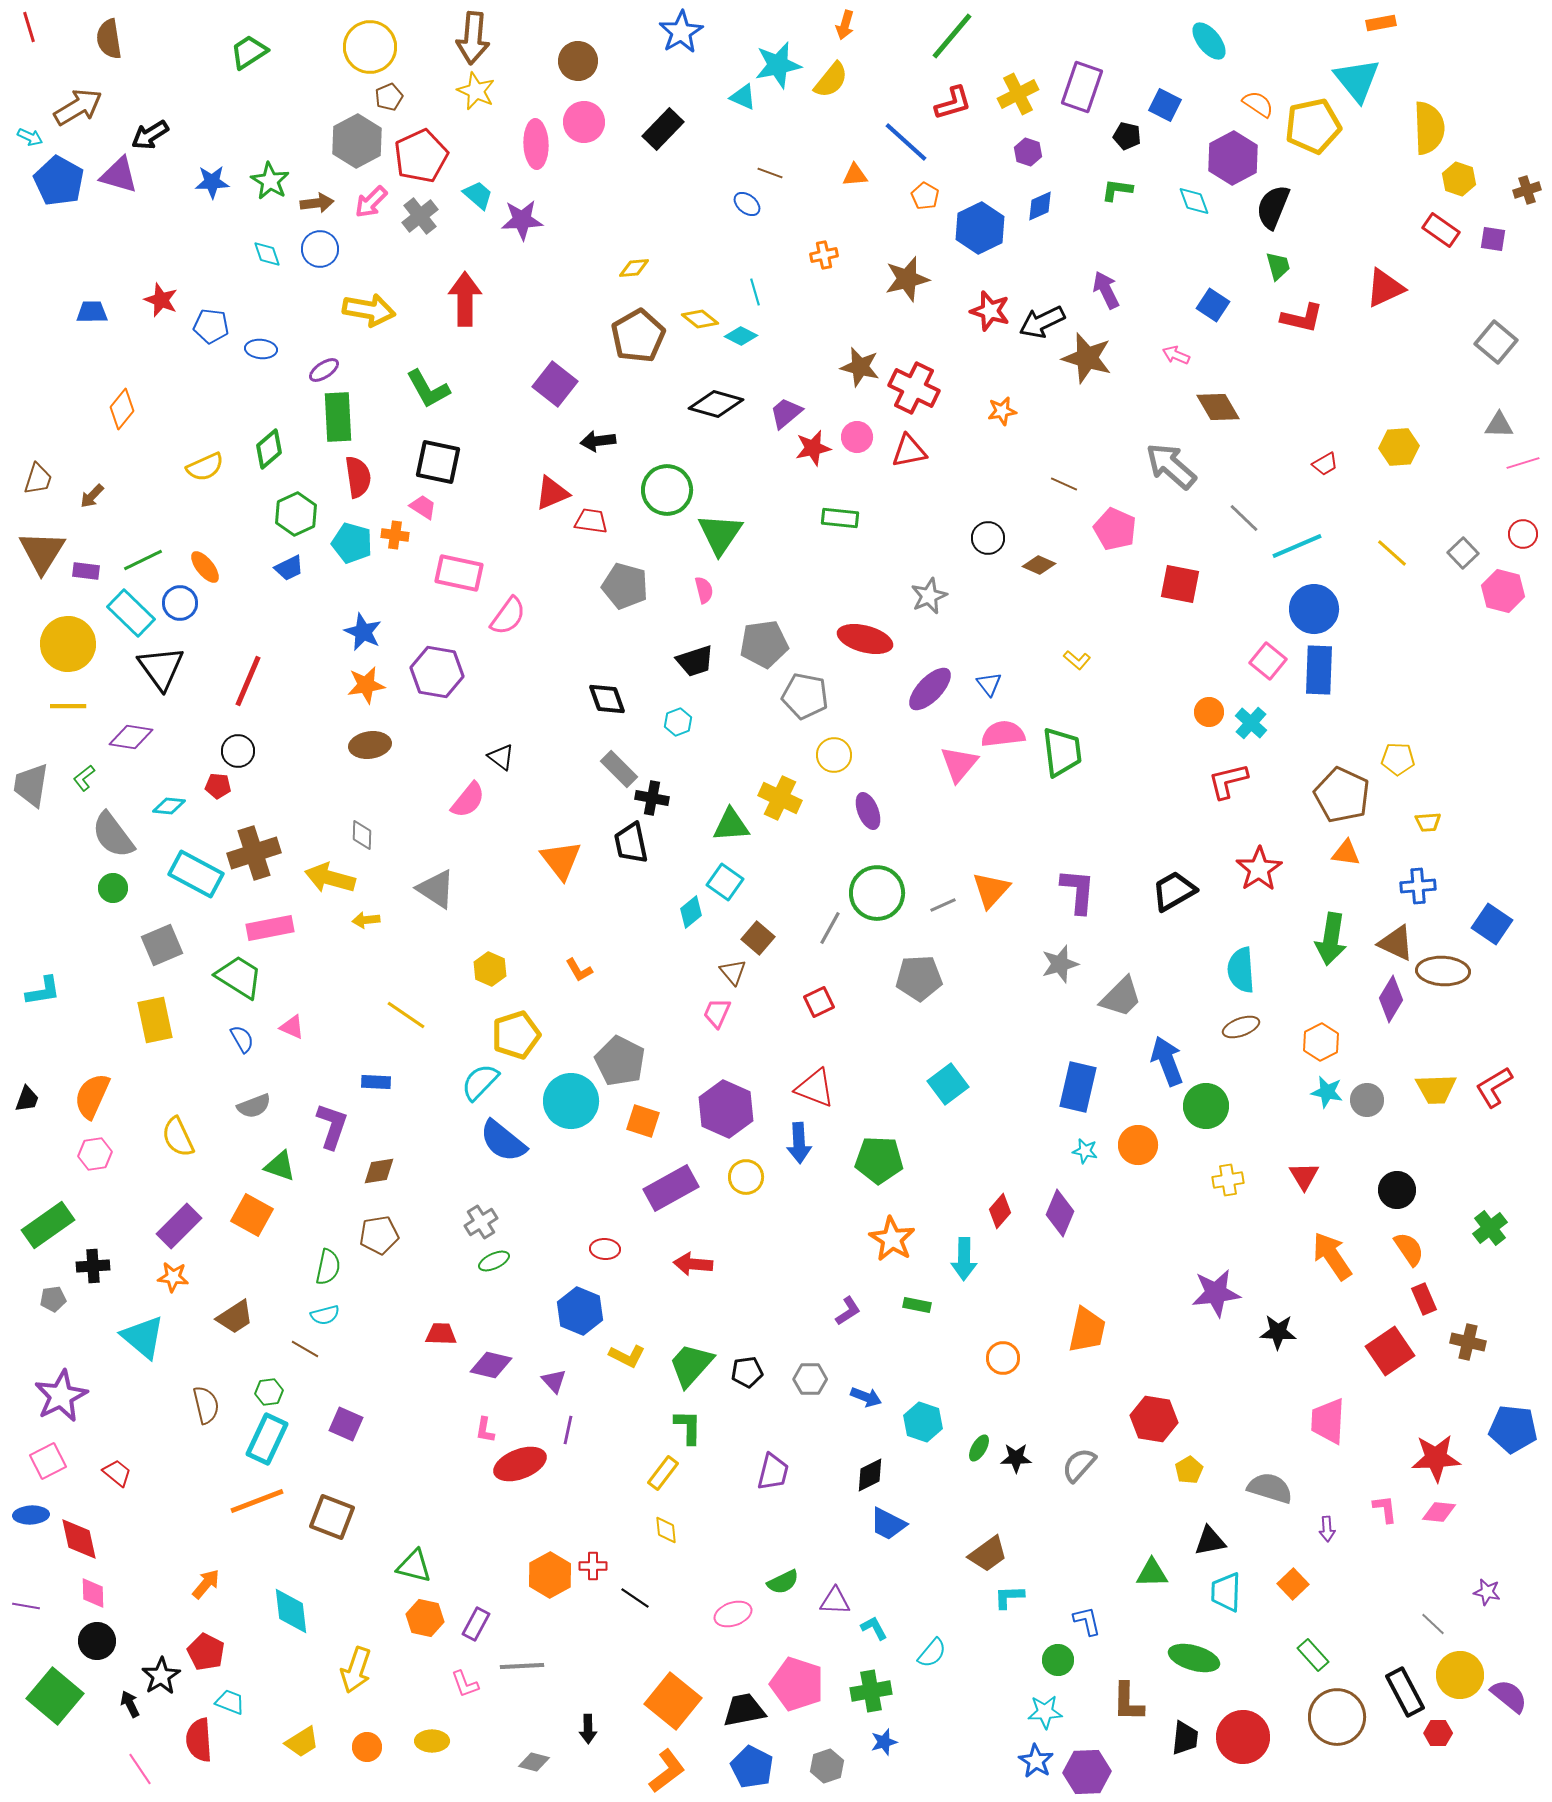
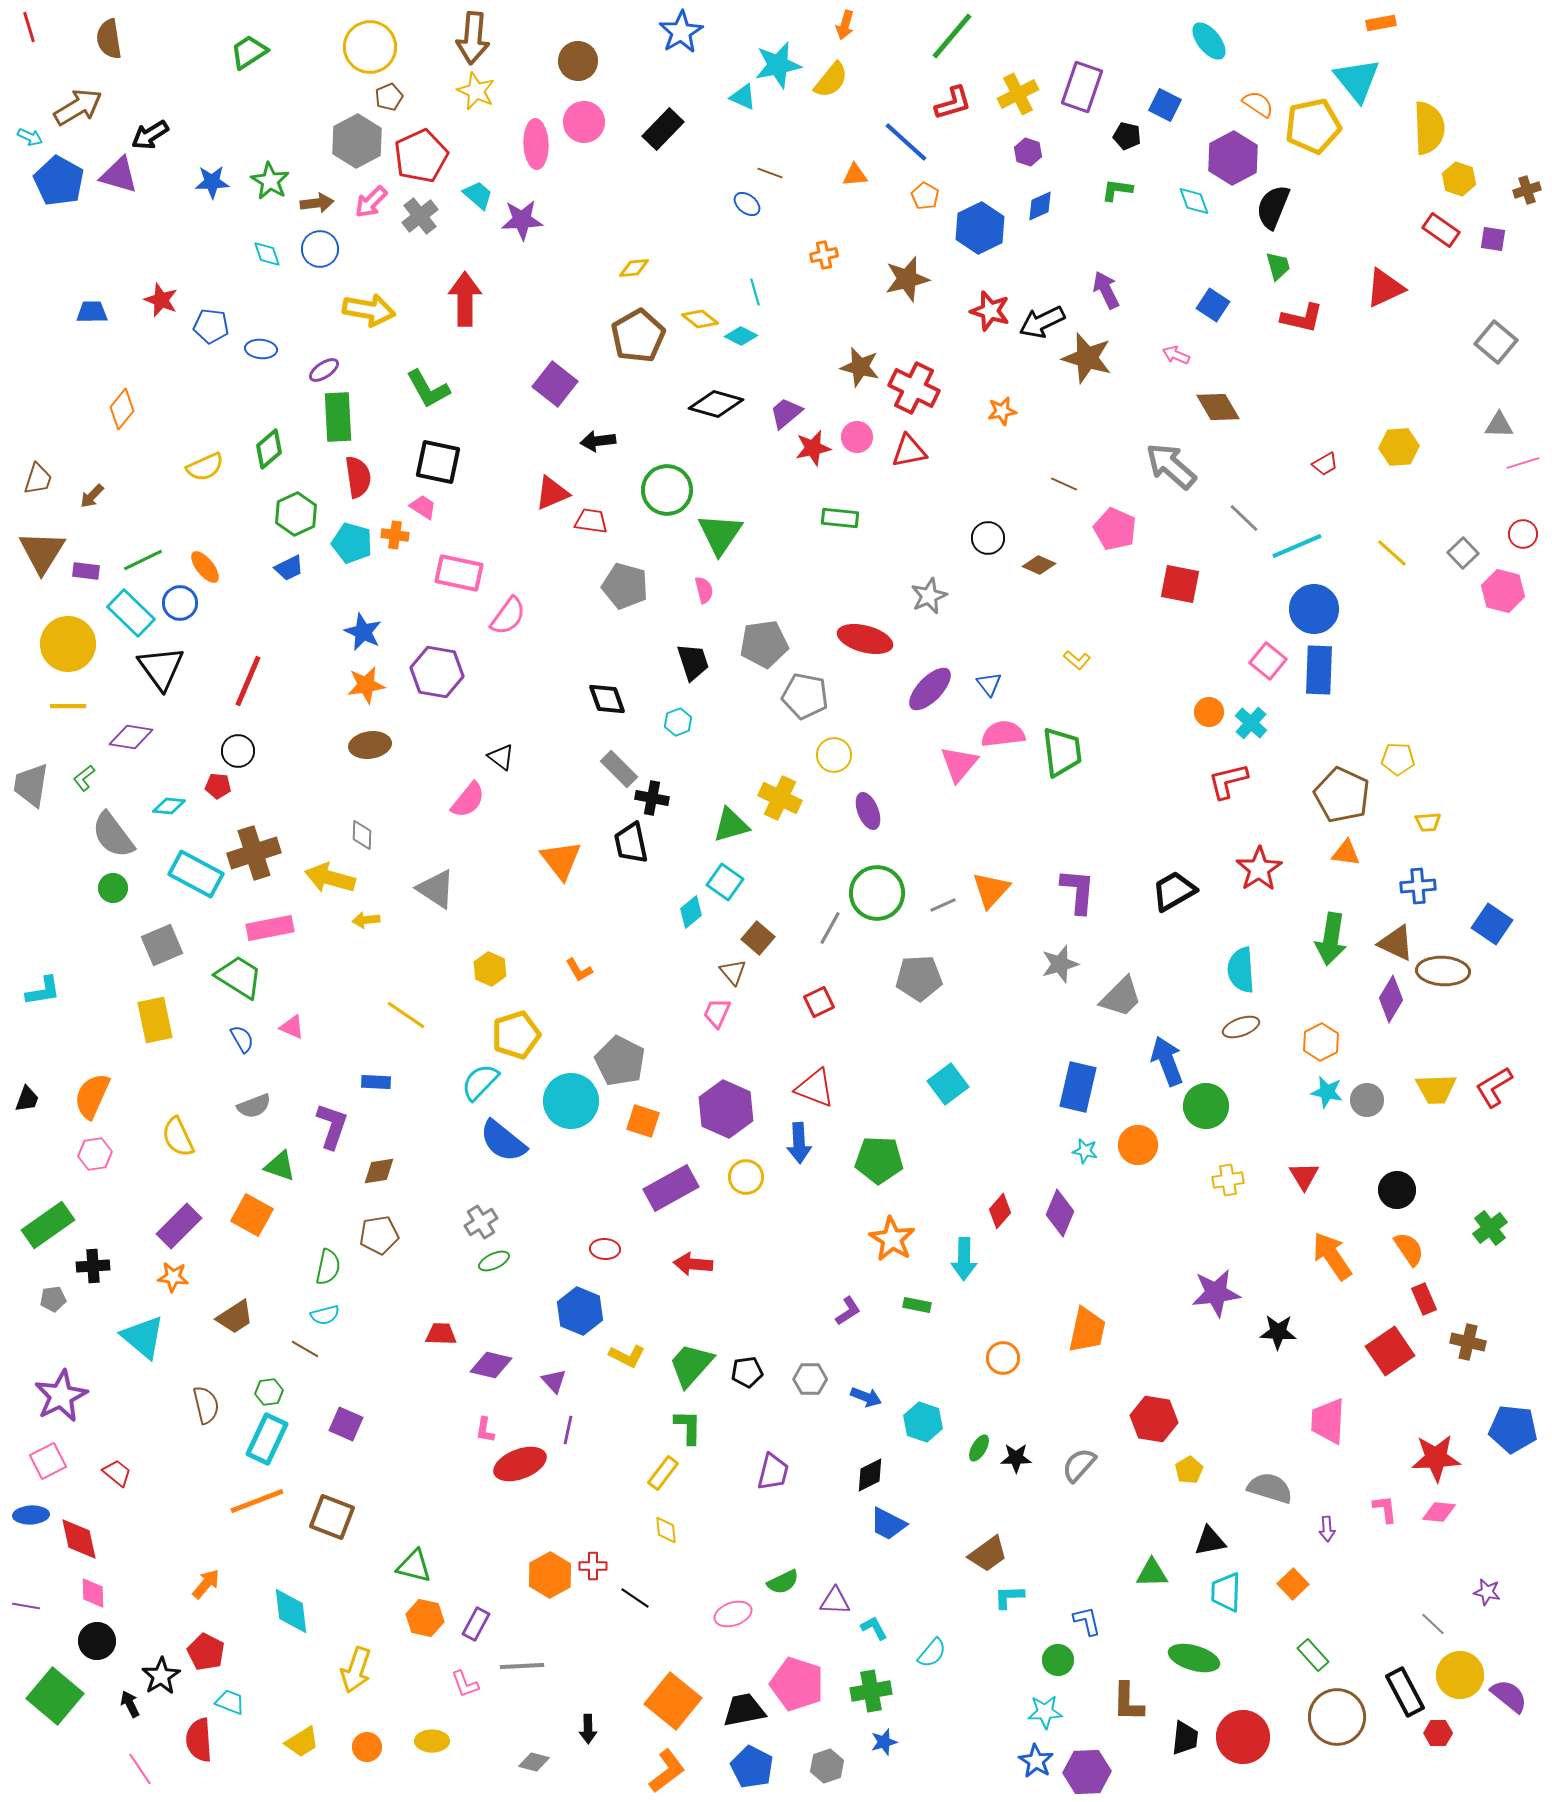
black trapezoid at (695, 661): moved 2 px left, 1 px down; rotated 90 degrees counterclockwise
green triangle at (731, 825): rotated 12 degrees counterclockwise
